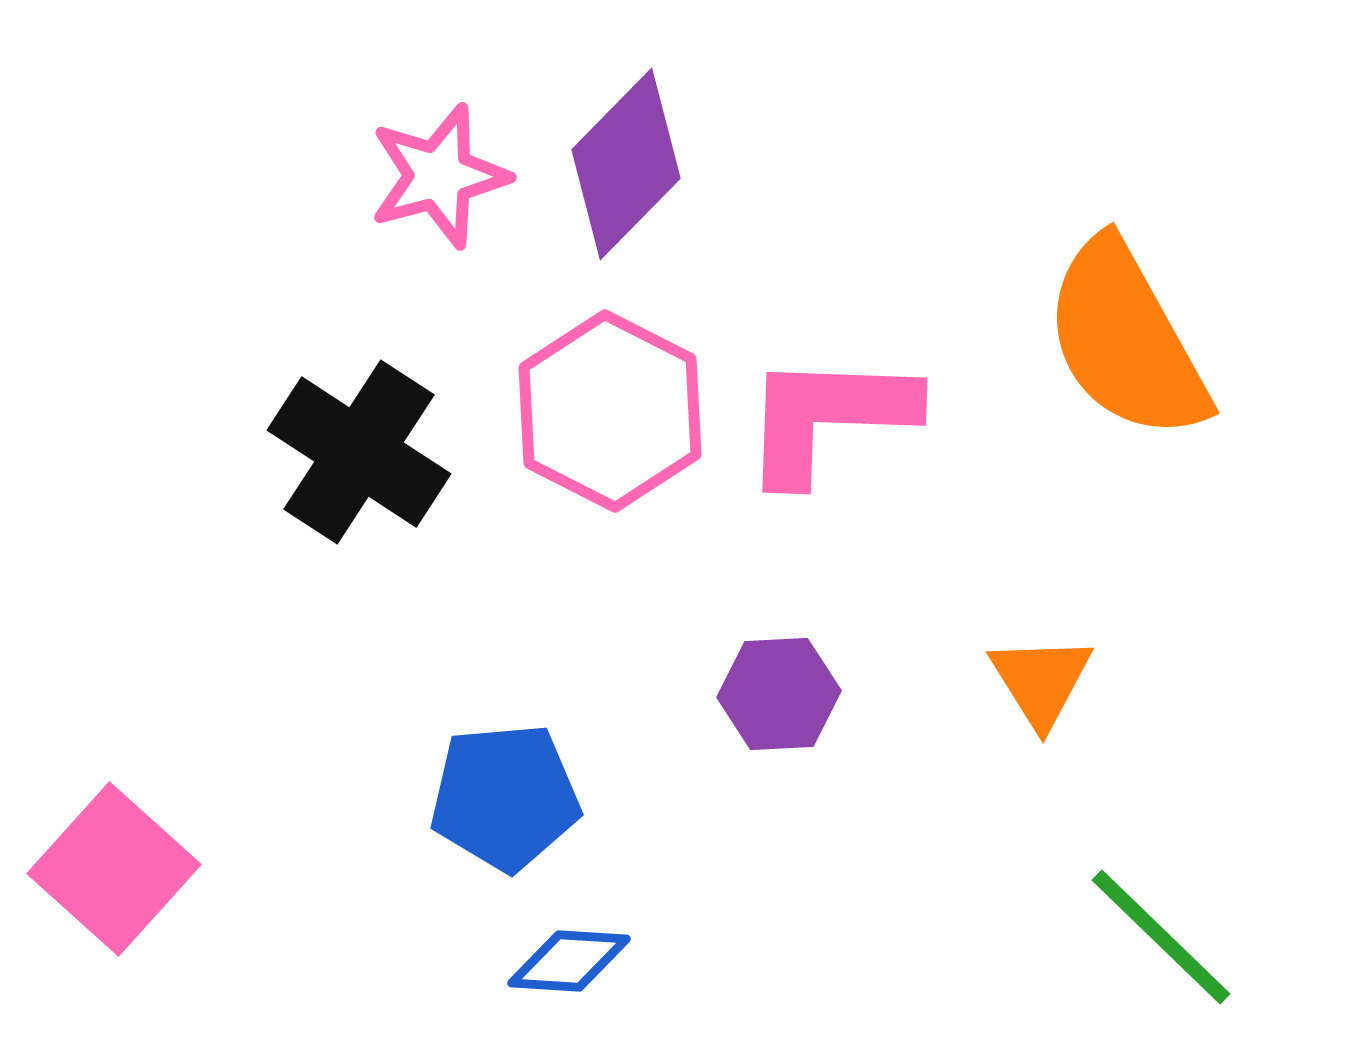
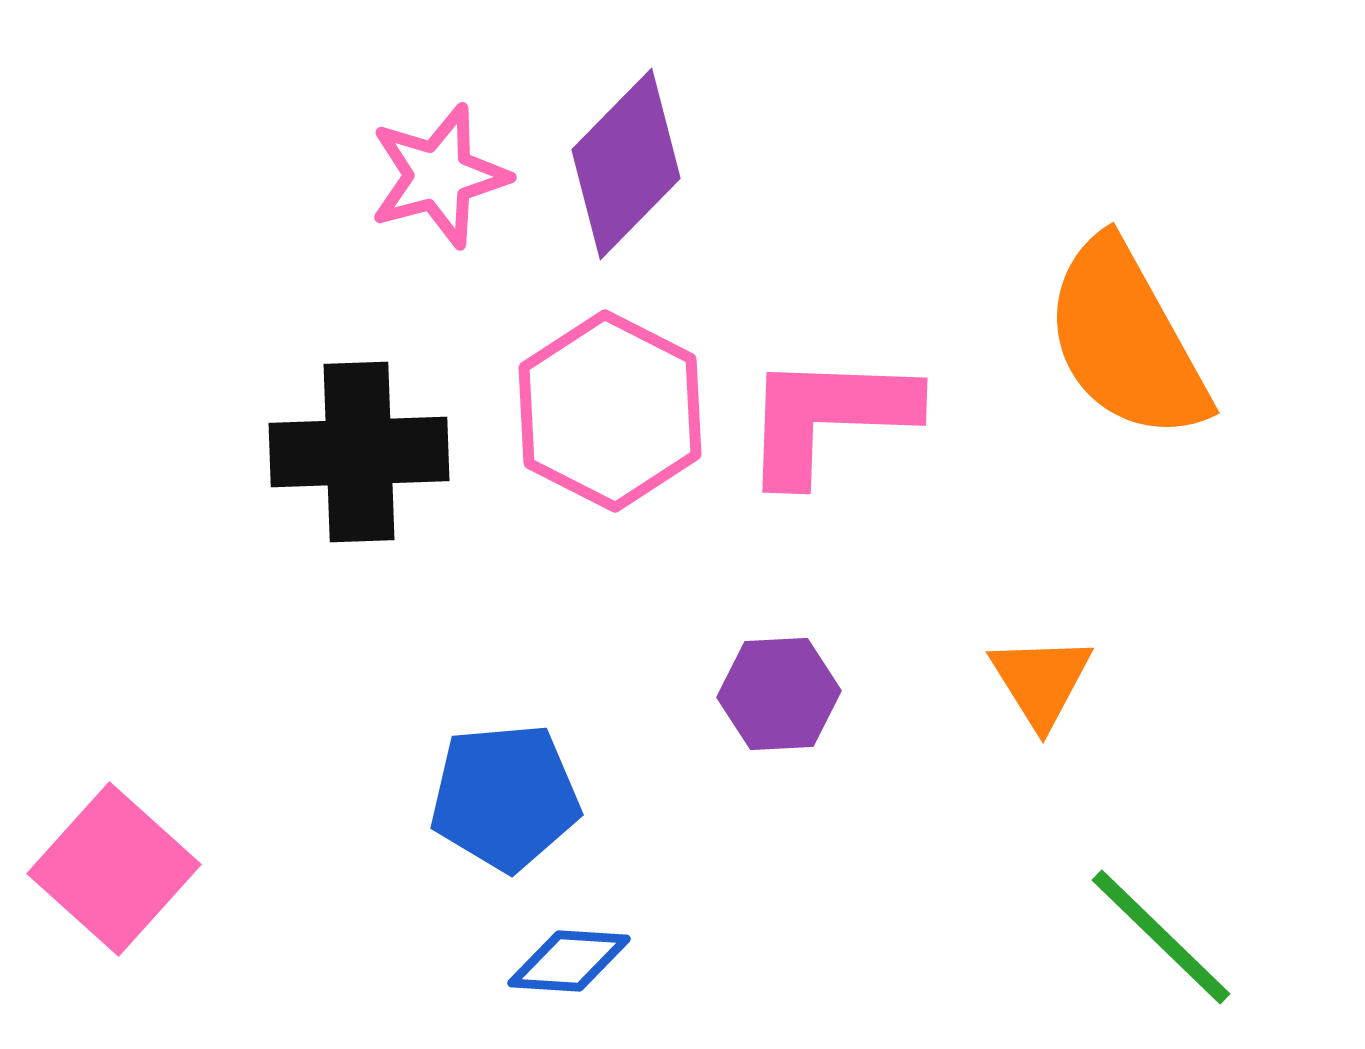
black cross: rotated 35 degrees counterclockwise
